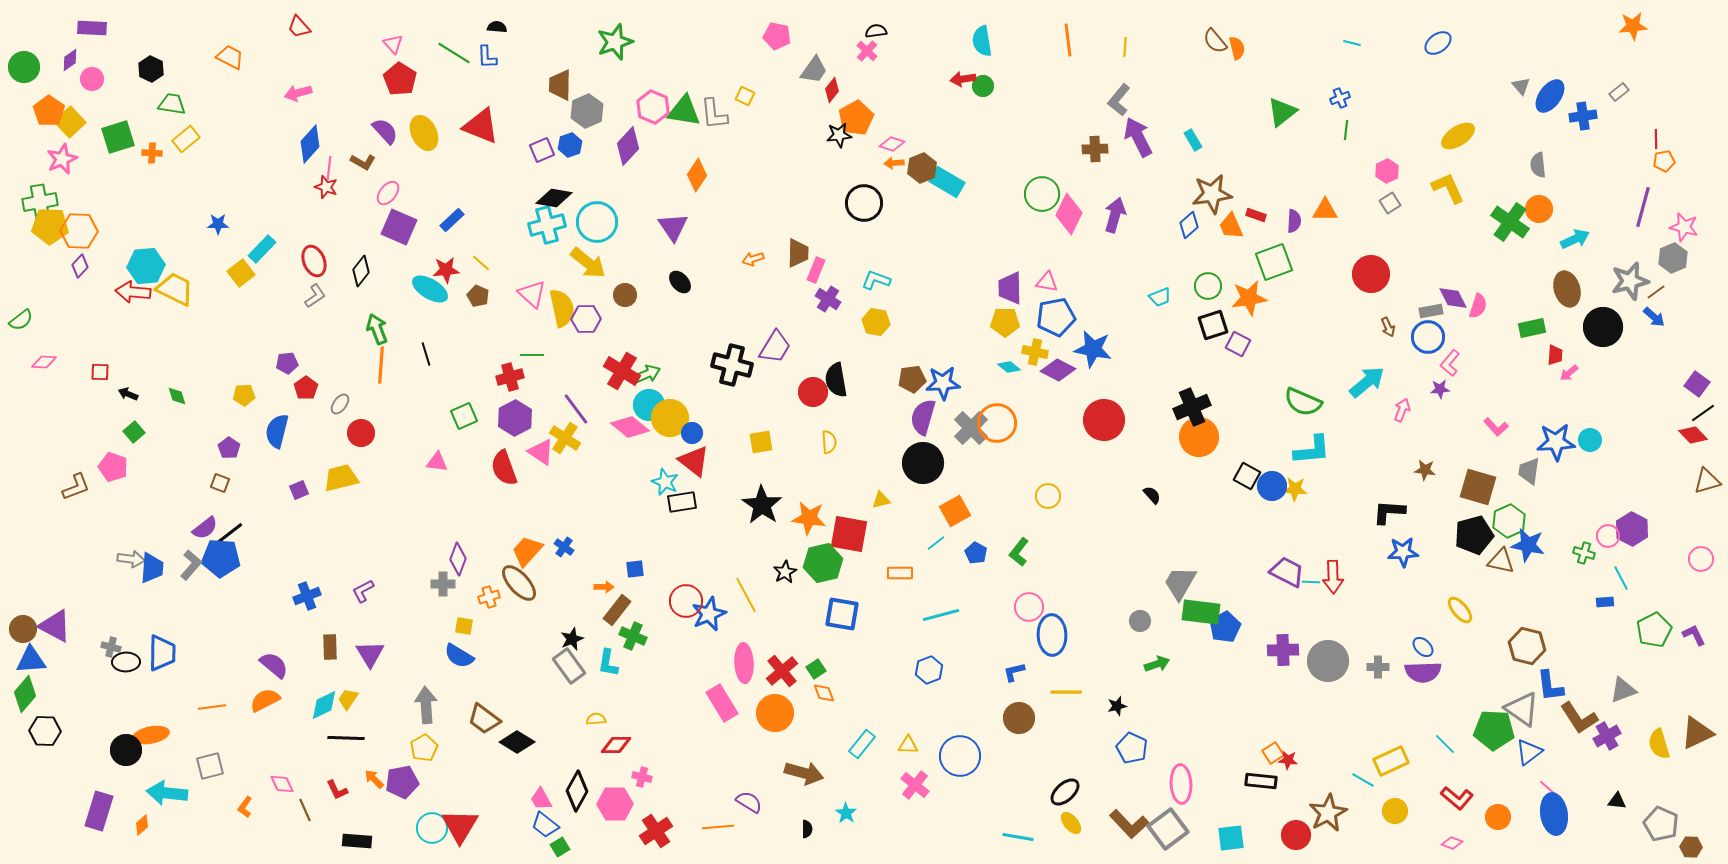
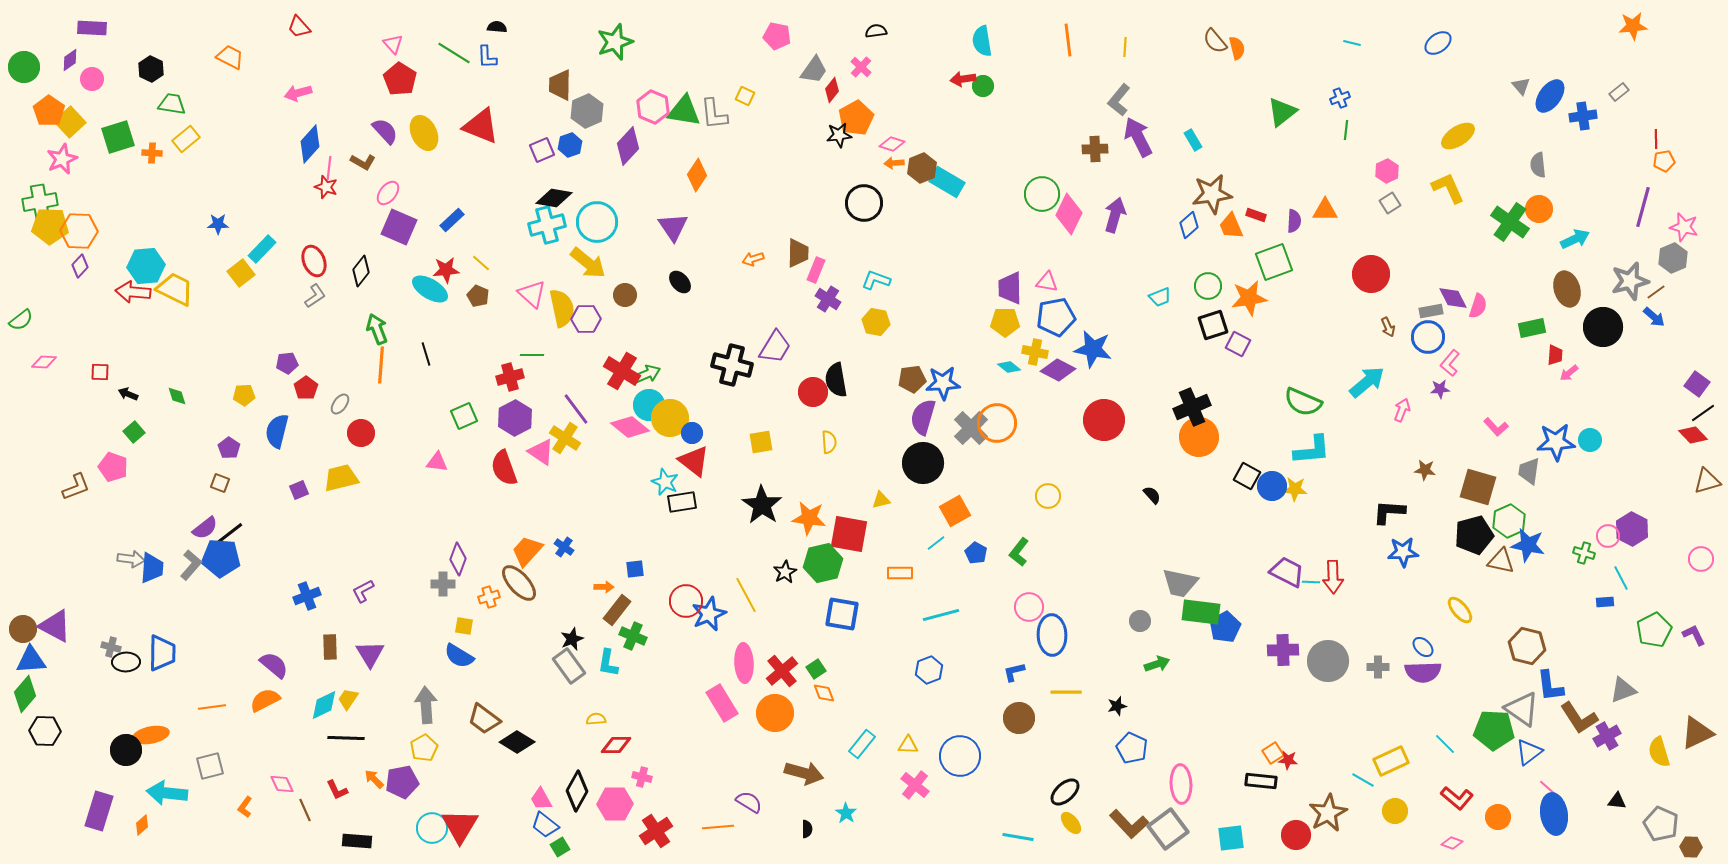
pink cross at (867, 51): moved 6 px left, 16 px down
gray trapezoid at (1180, 583): rotated 108 degrees counterclockwise
yellow semicircle at (1659, 744): moved 8 px down
